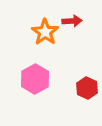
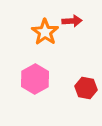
red hexagon: moved 1 px left; rotated 15 degrees counterclockwise
